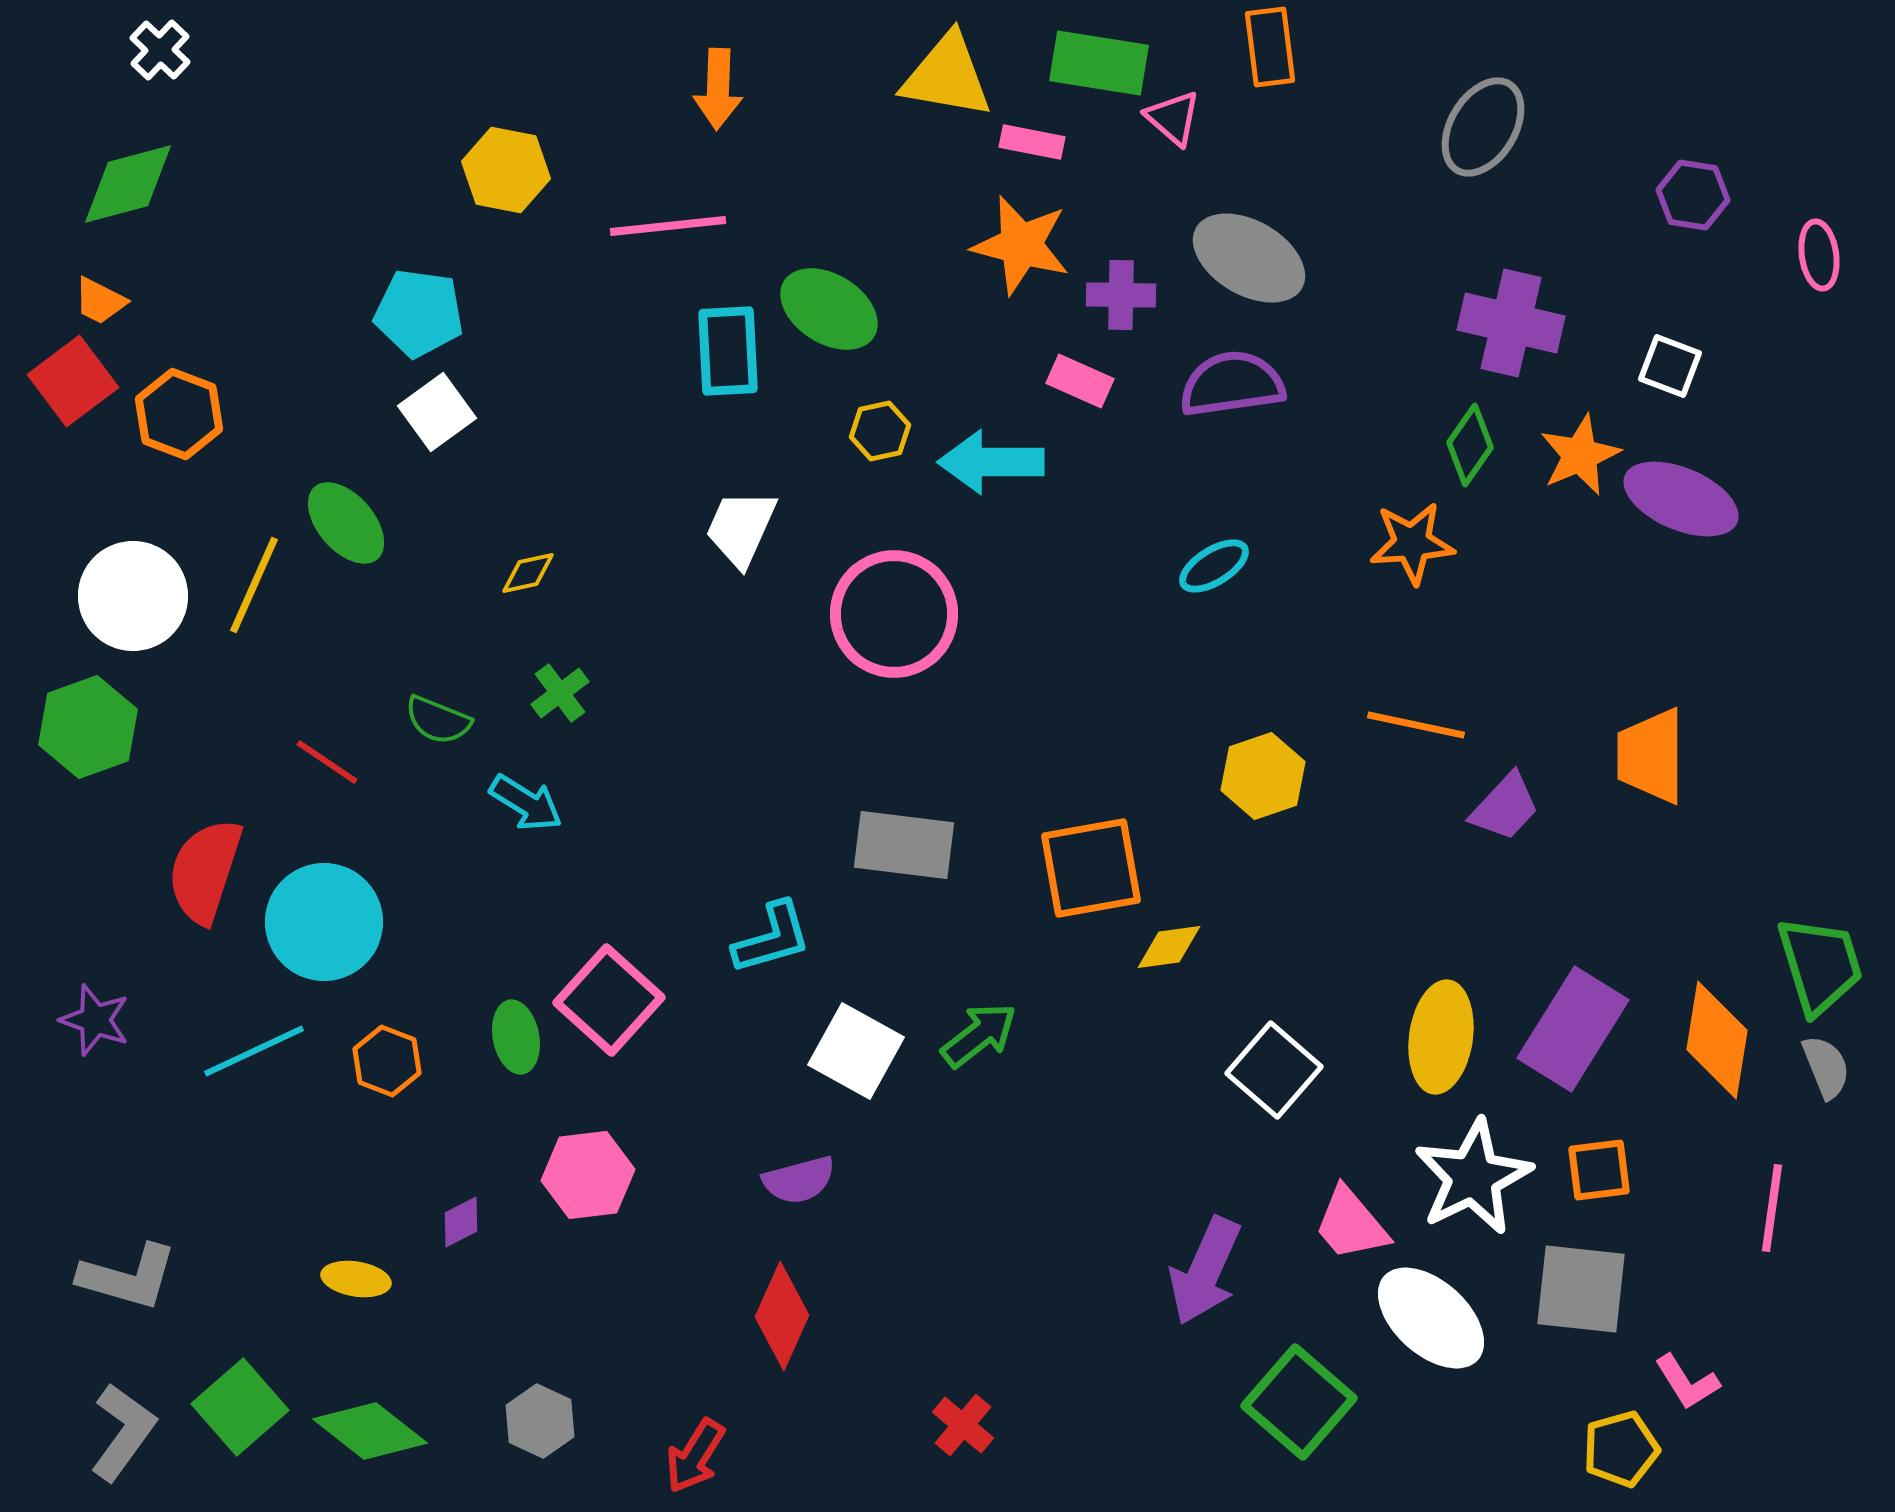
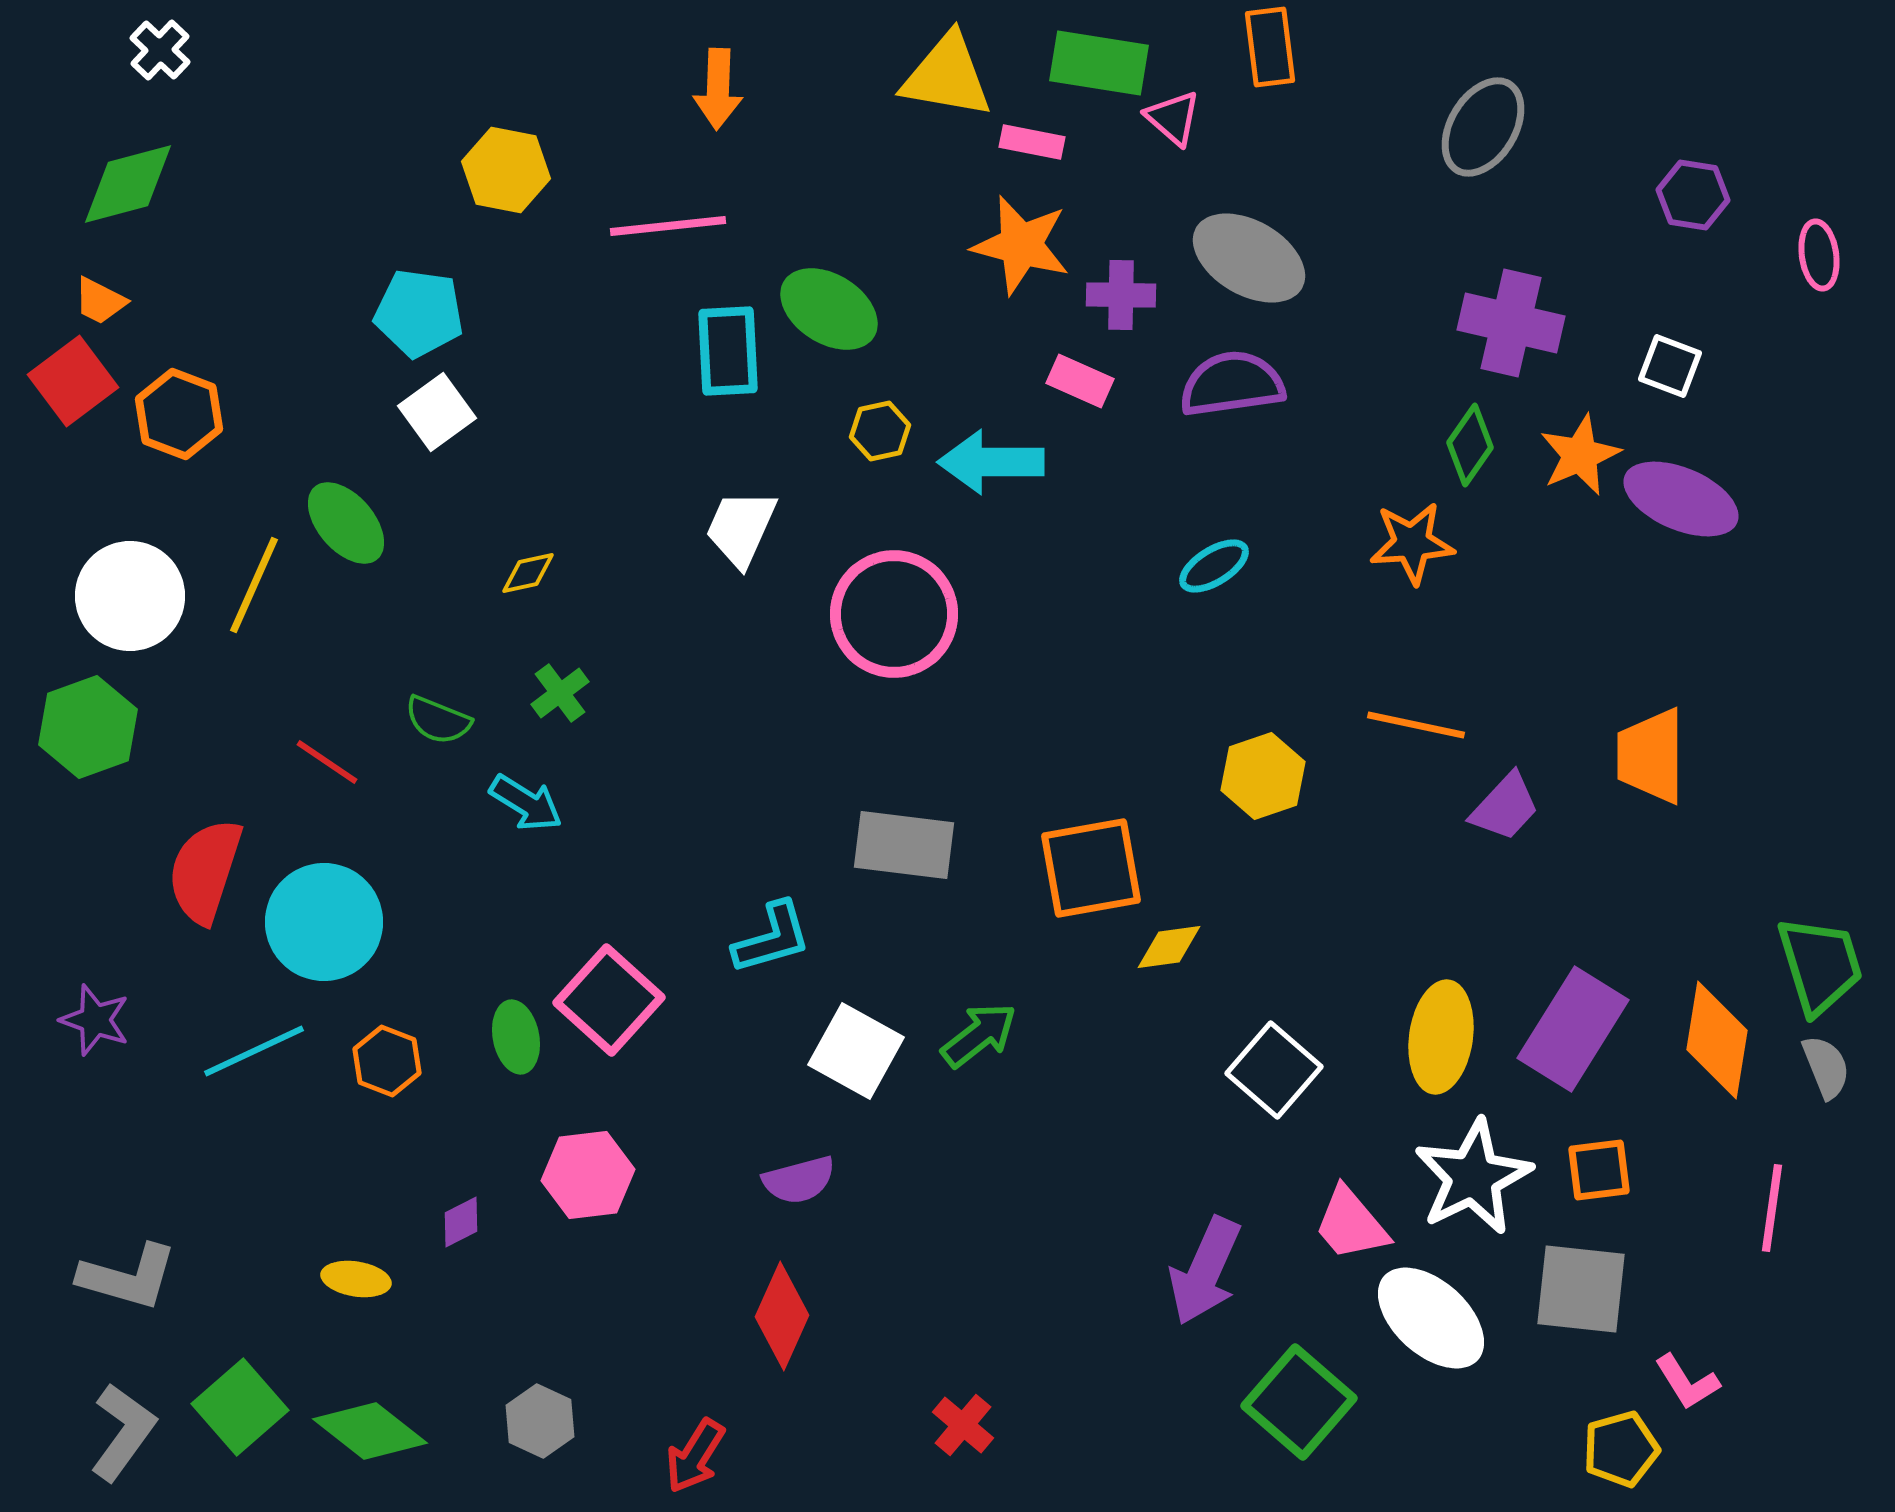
white circle at (133, 596): moved 3 px left
